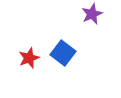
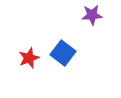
purple star: moved 1 px down; rotated 20 degrees clockwise
